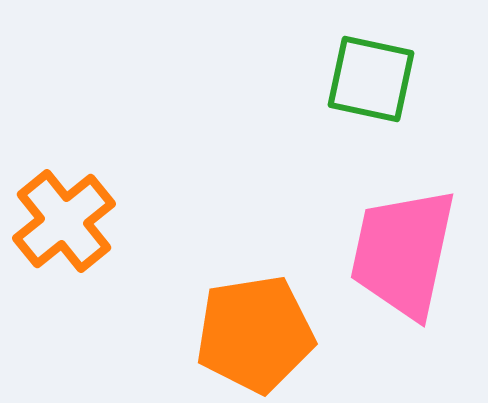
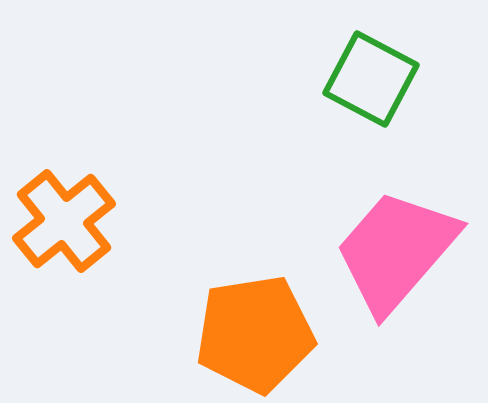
green square: rotated 16 degrees clockwise
pink trapezoid: moved 7 px left, 2 px up; rotated 29 degrees clockwise
